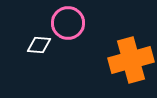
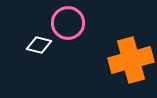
white diamond: rotated 10 degrees clockwise
